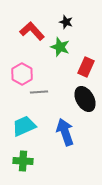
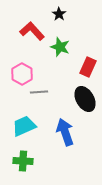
black star: moved 7 px left, 8 px up; rotated 16 degrees clockwise
red rectangle: moved 2 px right
